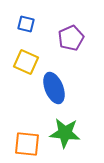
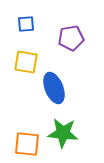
blue square: rotated 18 degrees counterclockwise
purple pentagon: rotated 15 degrees clockwise
yellow square: rotated 15 degrees counterclockwise
green star: moved 2 px left
